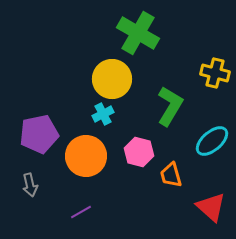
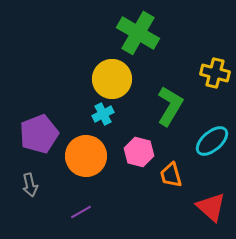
purple pentagon: rotated 9 degrees counterclockwise
